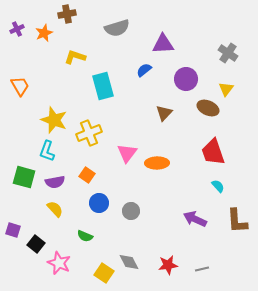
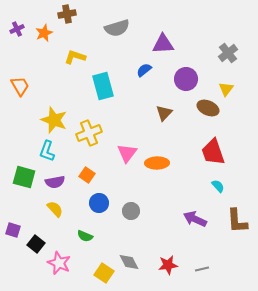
gray cross: rotated 18 degrees clockwise
